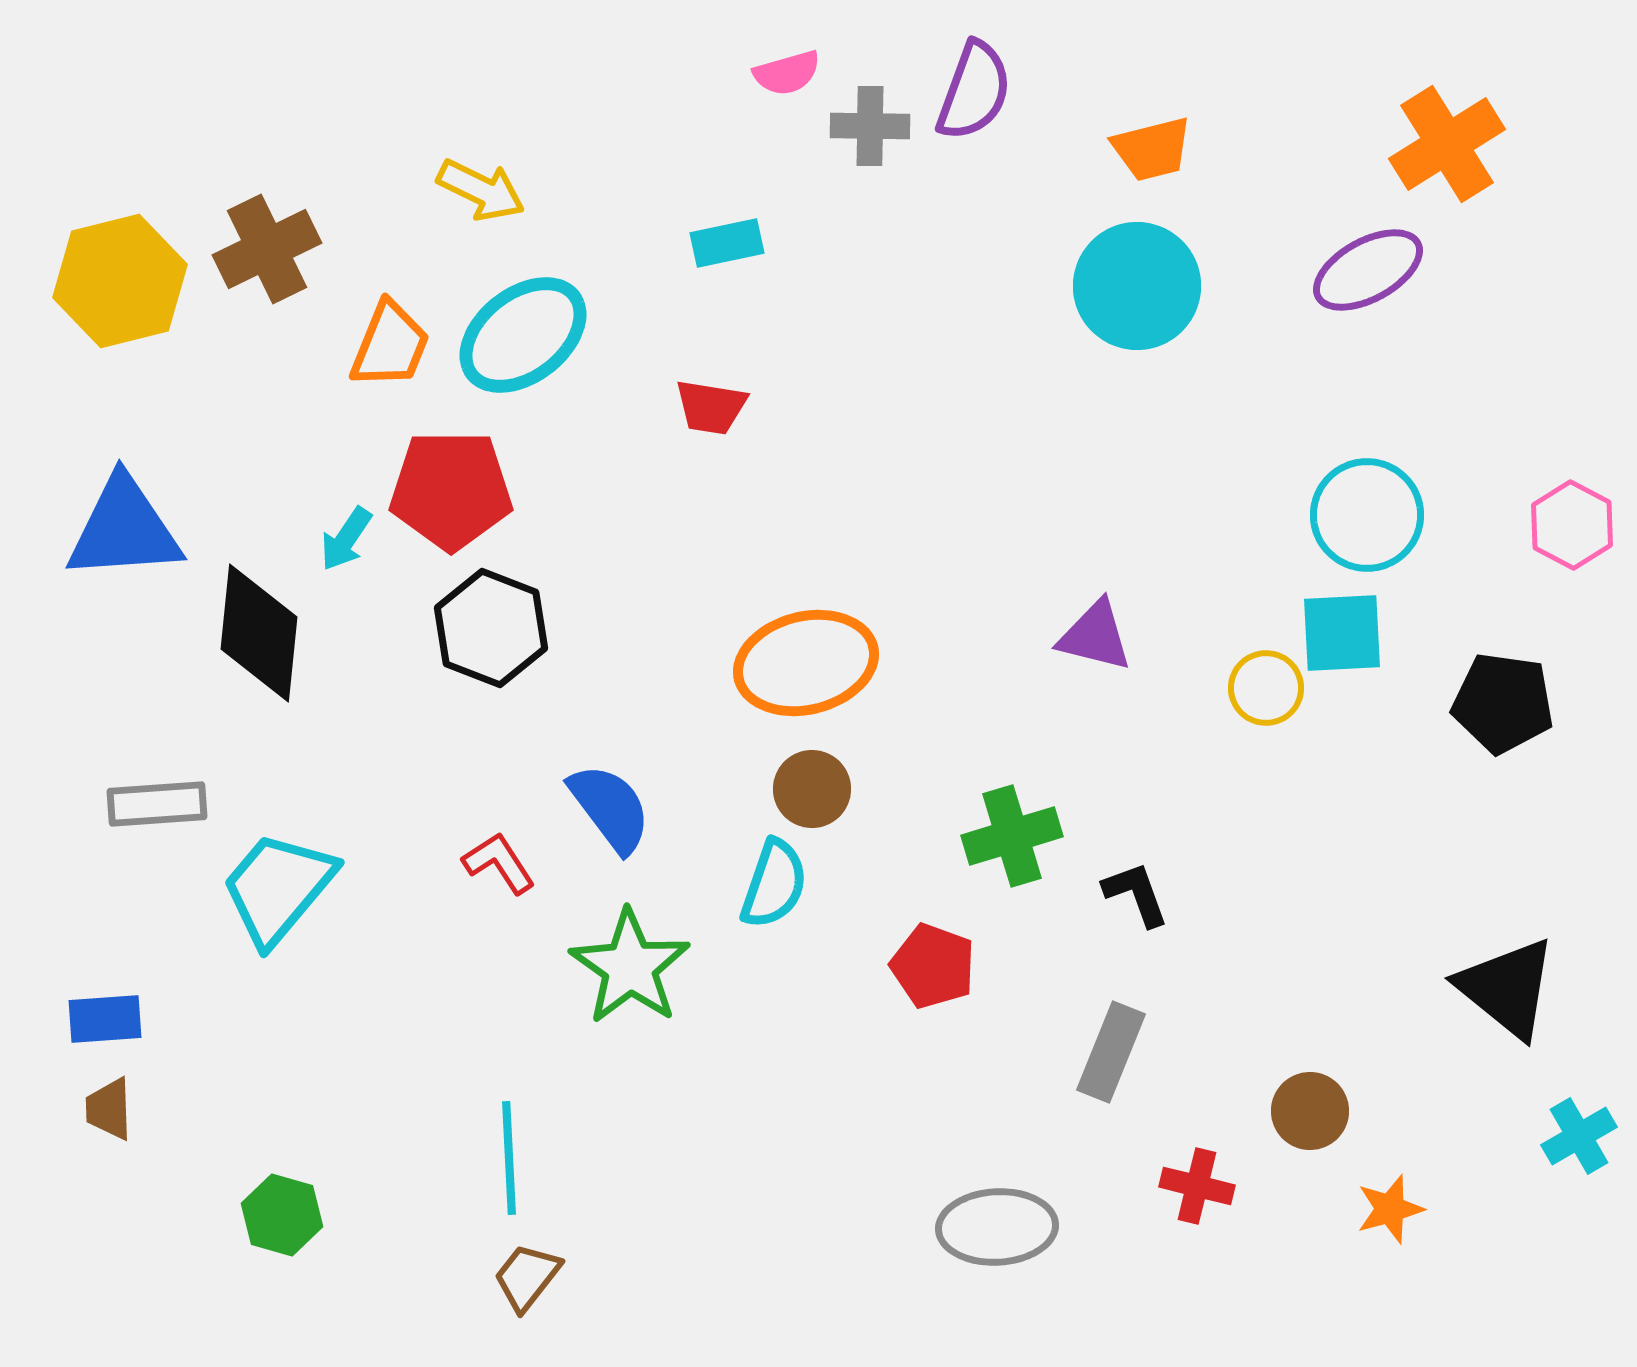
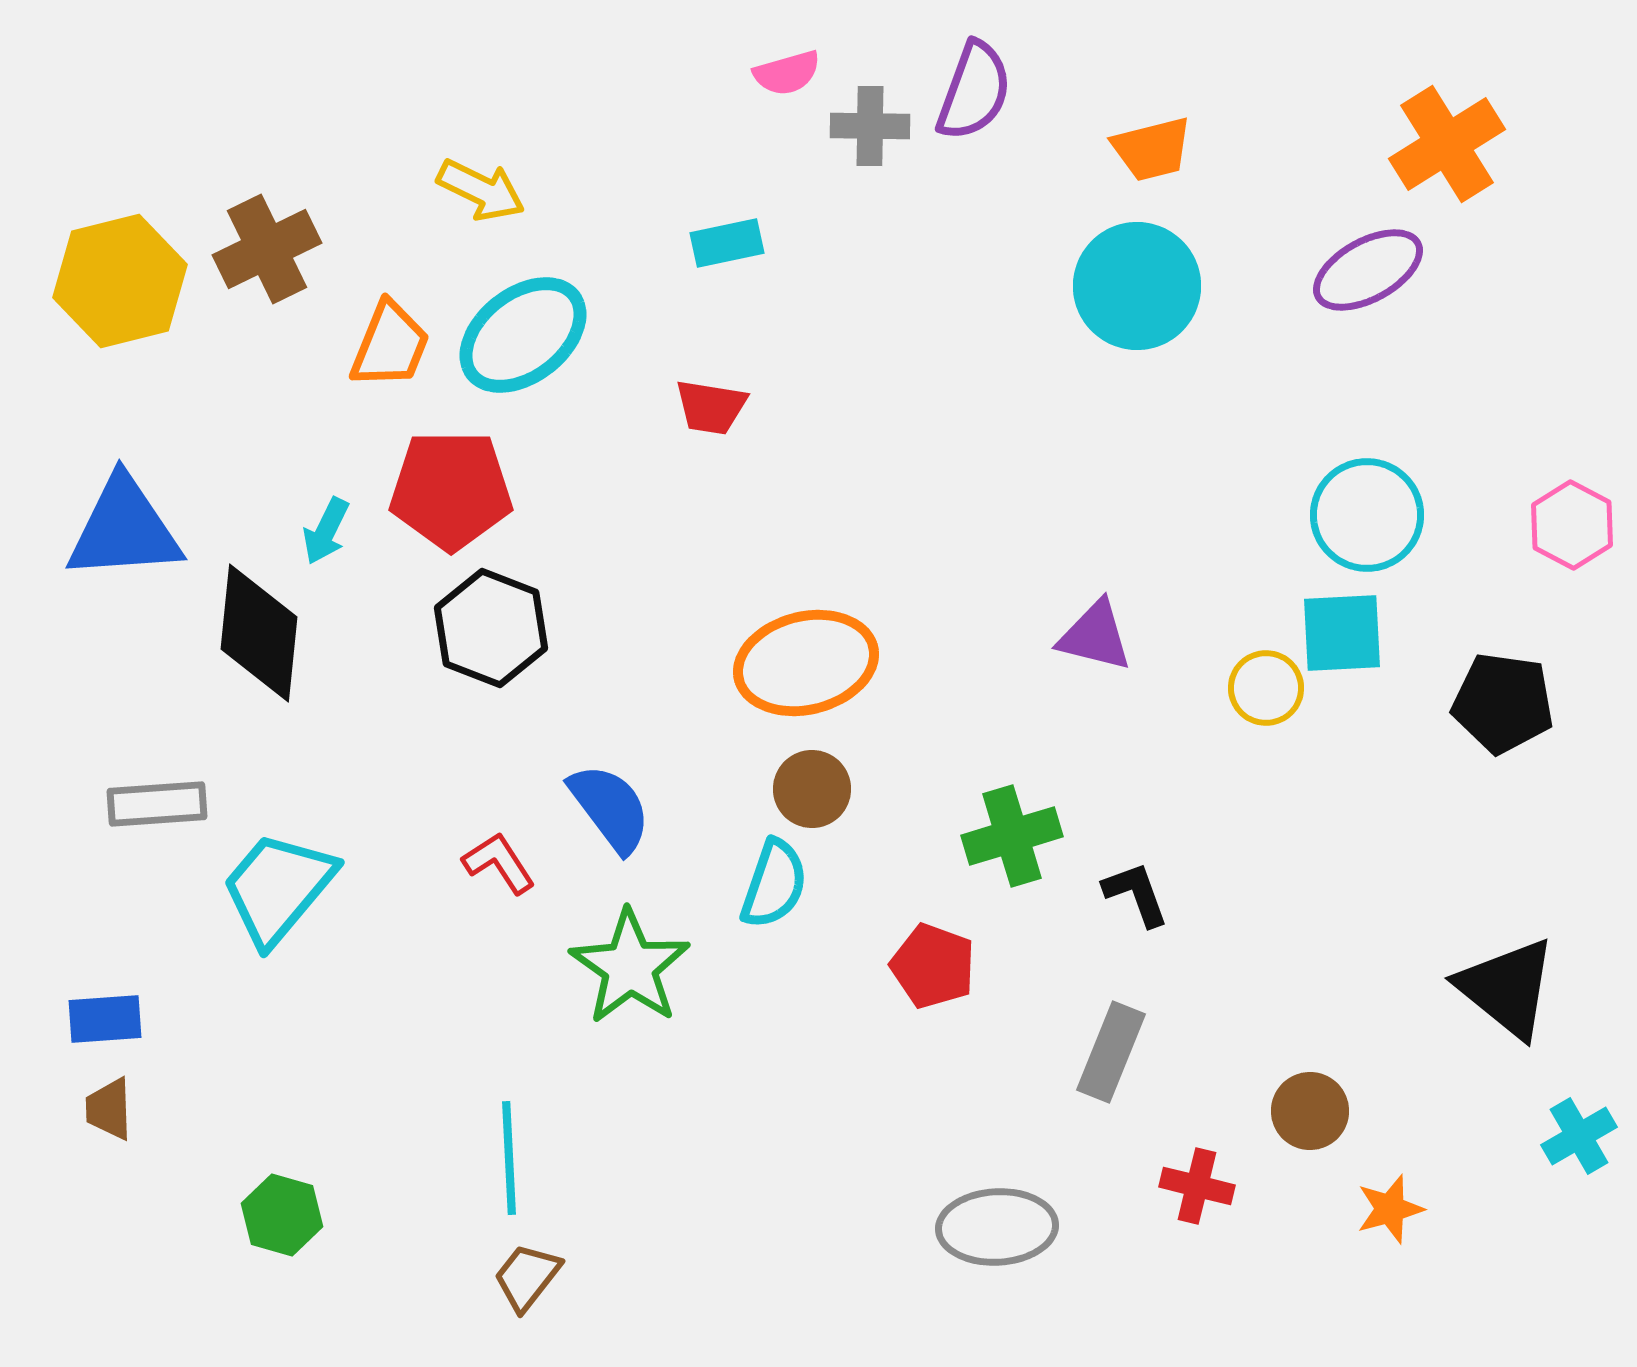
cyan arrow at (346, 539): moved 20 px left, 8 px up; rotated 8 degrees counterclockwise
